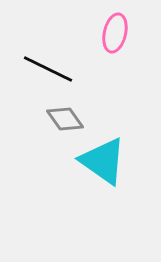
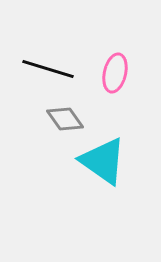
pink ellipse: moved 40 px down
black line: rotated 9 degrees counterclockwise
